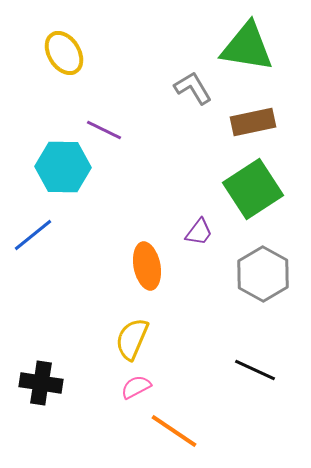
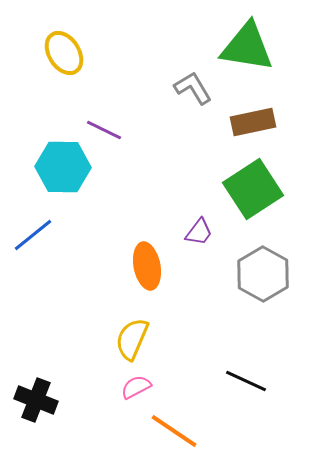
black line: moved 9 px left, 11 px down
black cross: moved 5 px left, 17 px down; rotated 12 degrees clockwise
